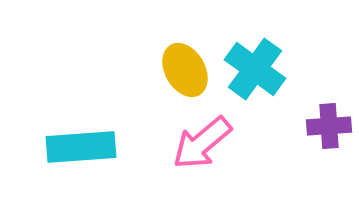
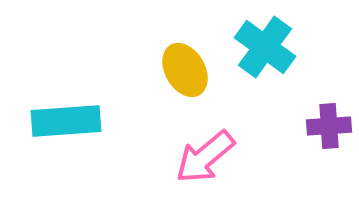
cyan cross: moved 10 px right, 22 px up
pink arrow: moved 3 px right, 14 px down
cyan rectangle: moved 15 px left, 26 px up
